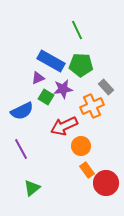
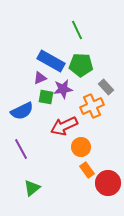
purple triangle: moved 2 px right
green square: rotated 21 degrees counterclockwise
orange circle: moved 1 px down
red circle: moved 2 px right
